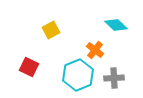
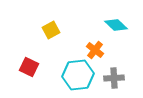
cyan hexagon: rotated 16 degrees clockwise
